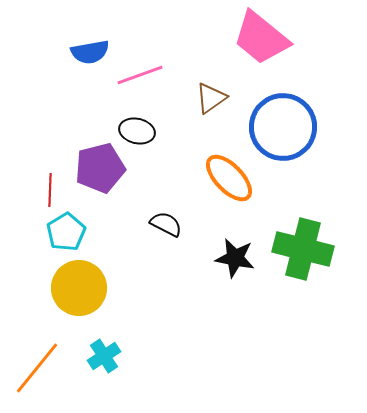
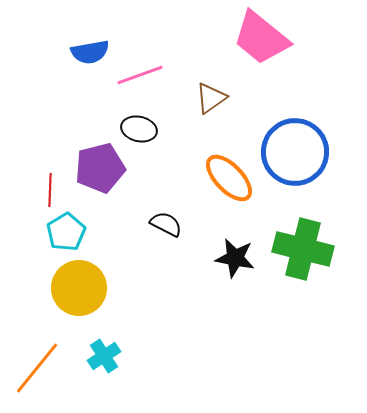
blue circle: moved 12 px right, 25 px down
black ellipse: moved 2 px right, 2 px up
